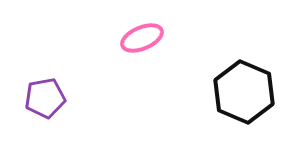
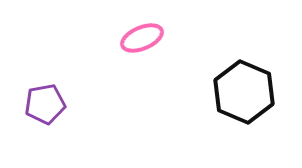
purple pentagon: moved 6 px down
